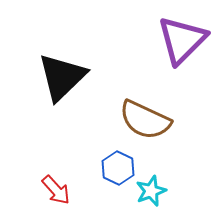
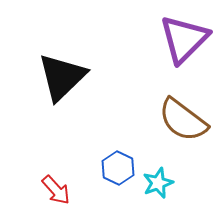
purple triangle: moved 2 px right, 1 px up
brown semicircle: moved 38 px right; rotated 12 degrees clockwise
cyan star: moved 7 px right, 8 px up
